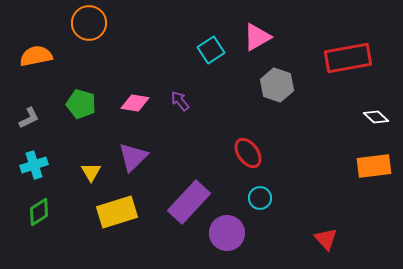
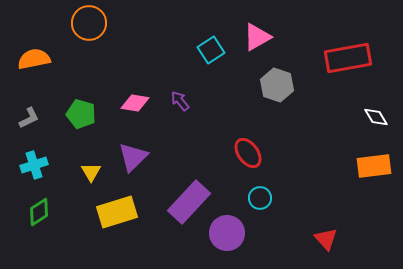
orange semicircle: moved 2 px left, 3 px down
green pentagon: moved 10 px down
white diamond: rotated 15 degrees clockwise
